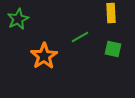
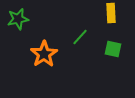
green star: rotated 15 degrees clockwise
green line: rotated 18 degrees counterclockwise
orange star: moved 2 px up
